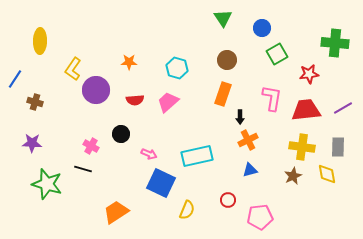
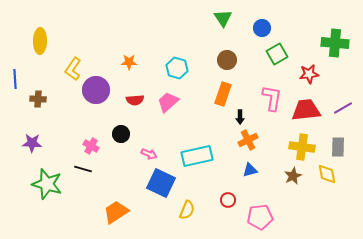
blue line: rotated 36 degrees counterclockwise
brown cross: moved 3 px right, 3 px up; rotated 14 degrees counterclockwise
